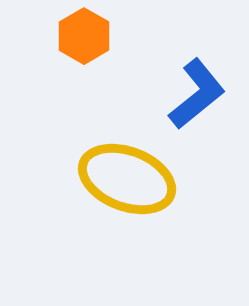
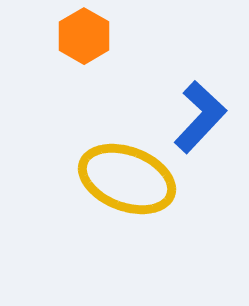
blue L-shape: moved 3 px right, 23 px down; rotated 8 degrees counterclockwise
